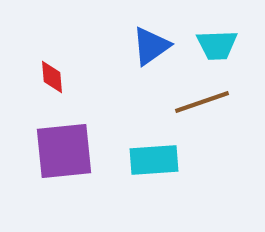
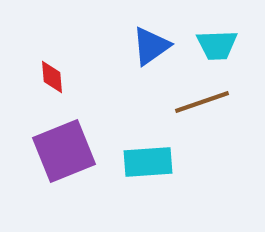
purple square: rotated 16 degrees counterclockwise
cyan rectangle: moved 6 px left, 2 px down
